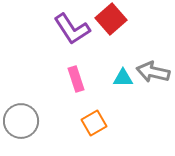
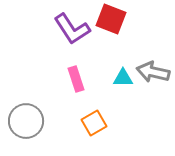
red square: rotated 28 degrees counterclockwise
gray circle: moved 5 px right
